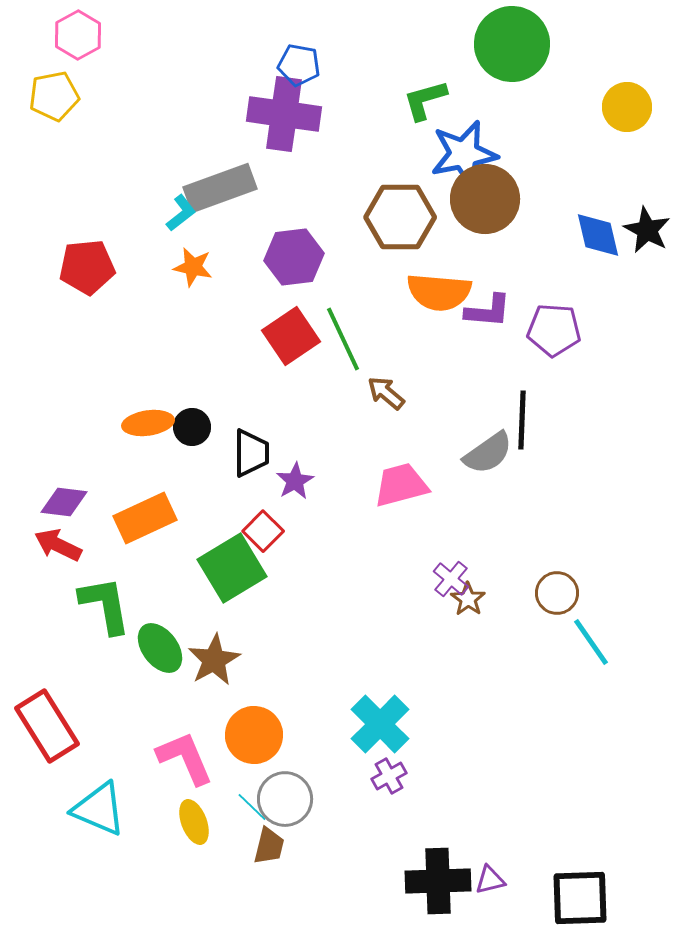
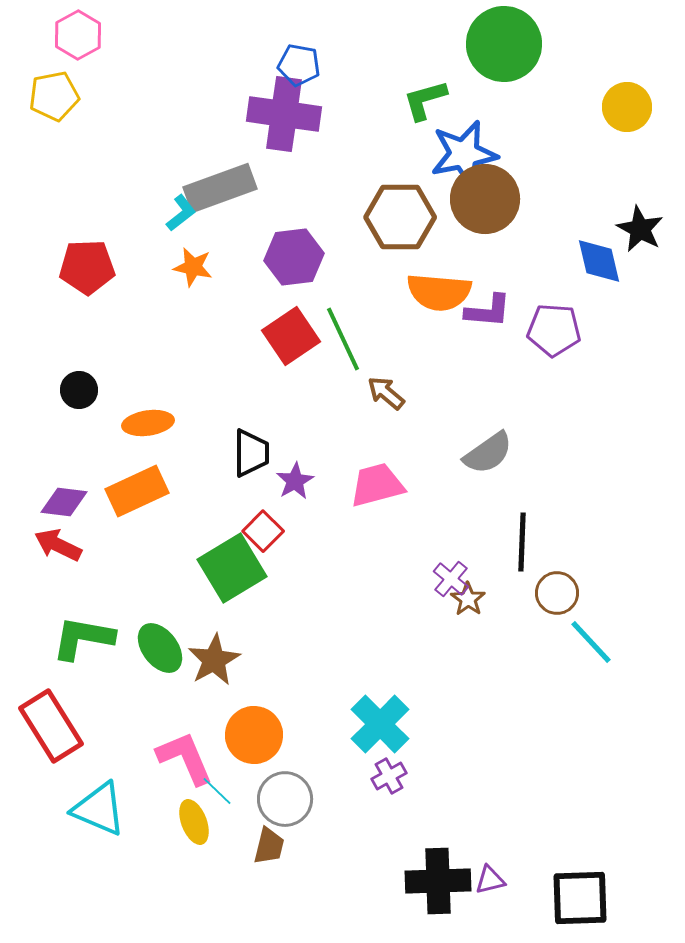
green circle at (512, 44): moved 8 px left
black star at (647, 230): moved 7 px left, 1 px up
blue diamond at (598, 235): moved 1 px right, 26 px down
red pentagon at (87, 267): rotated 4 degrees clockwise
black line at (522, 420): moved 122 px down
black circle at (192, 427): moved 113 px left, 37 px up
pink trapezoid at (401, 485): moved 24 px left
orange rectangle at (145, 518): moved 8 px left, 27 px up
green L-shape at (105, 605): moved 22 px left, 33 px down; rotated 70 degrees counterclockwise
cyan line at (591, 642): rotated 8 degrees counterclockwise
red rectangle at (47, 726): moved 4 px right
cyan line at (252, 807): moved 35 px left, 16 px up
